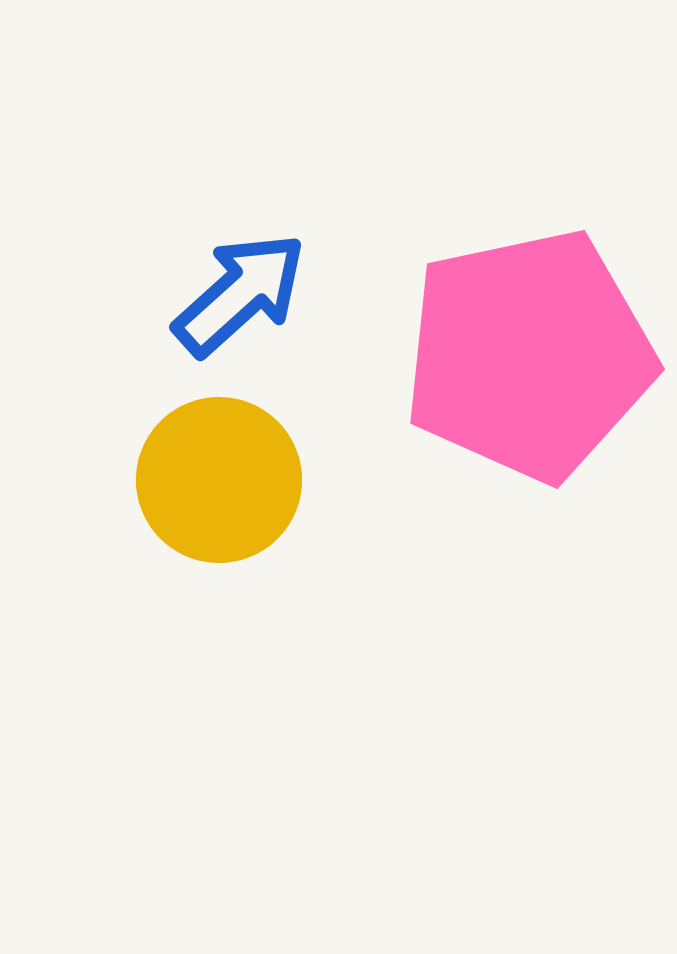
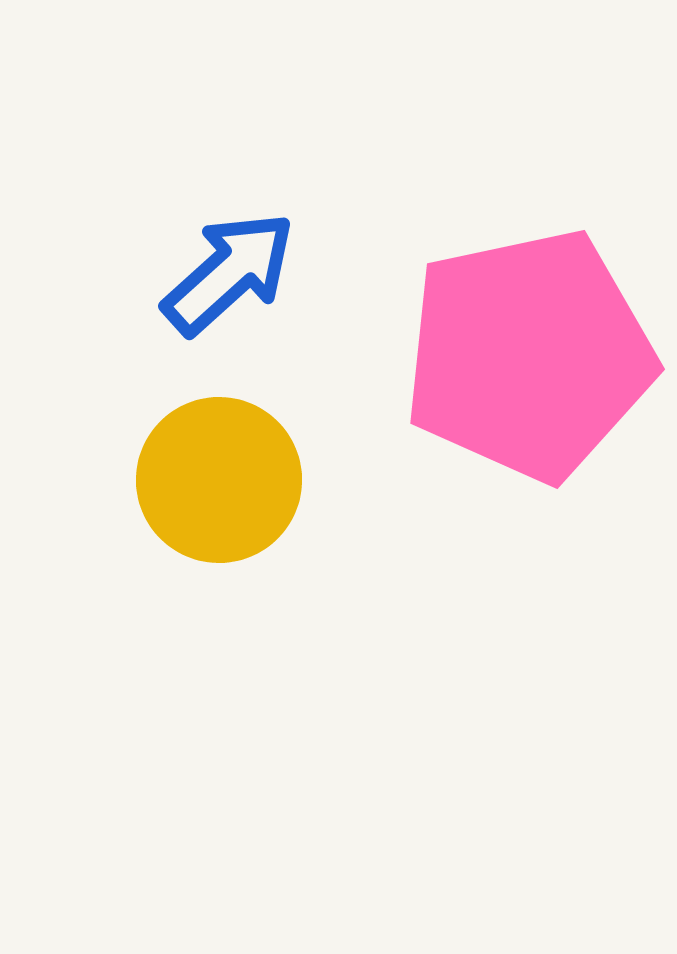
blue arrow: moved 11 px left, 21 px up
